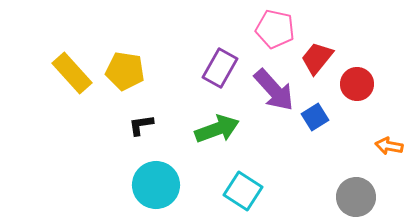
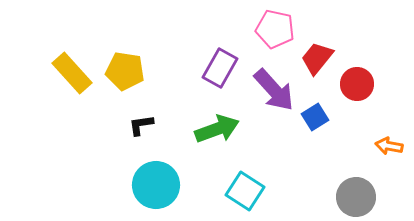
cyan square: moved 2 px right
